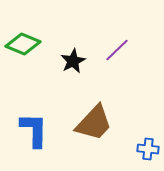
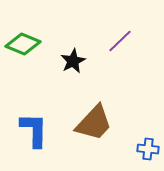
purple line: moved 3 px right, 9 px up
